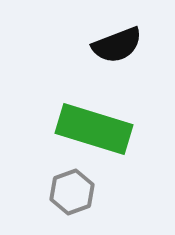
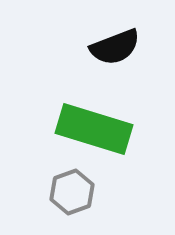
black semicircle: moved 2 px left, 2 px down
